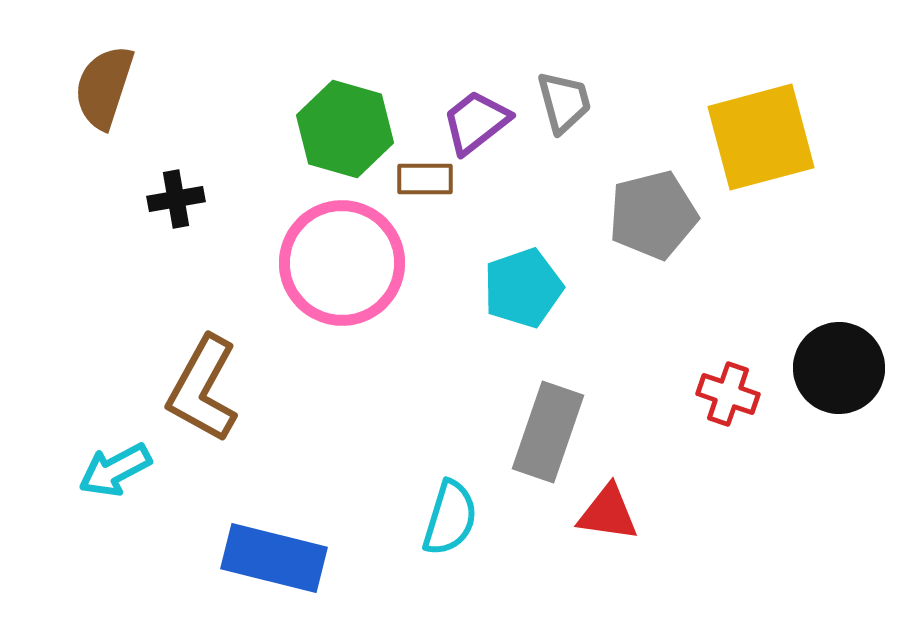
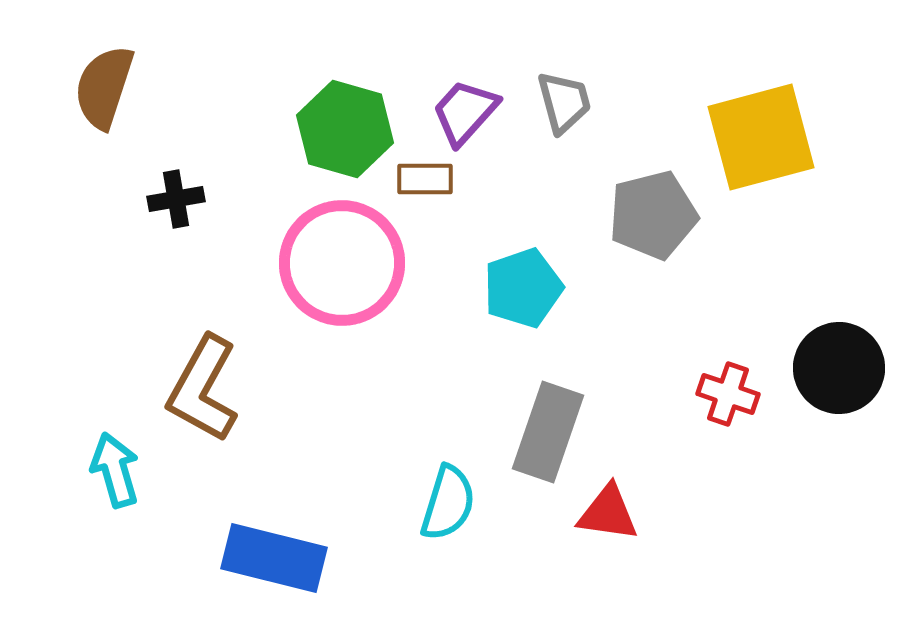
purple trapezoid: moved 11 px left, 10 px up; rotated 10 degrees counterclockwise
cyan arrow: rotated 102 degrees clockwise
cyan semicircle: moved 2 px left, 15 px up
